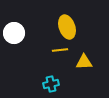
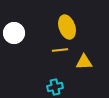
cyan cross: moved 4 px right, 3 px down
